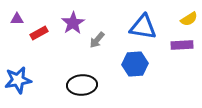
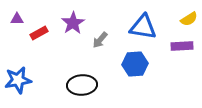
gray arrow: moved 3 px right
purple rectangle: moved 1 px down
